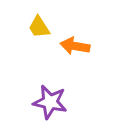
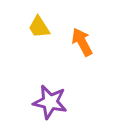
orange arrow: moved 7 px right, 4 px up; rotated 52 degrees clockwise
